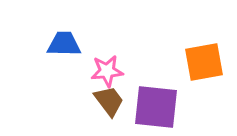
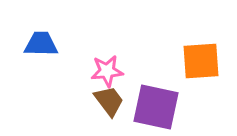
blue trapezoid: moved 23 px left
orange square: moved 3 px left, 1 px up; rotated 6 degrees clockwise
purple square: rotated 6 degrees clockwise
